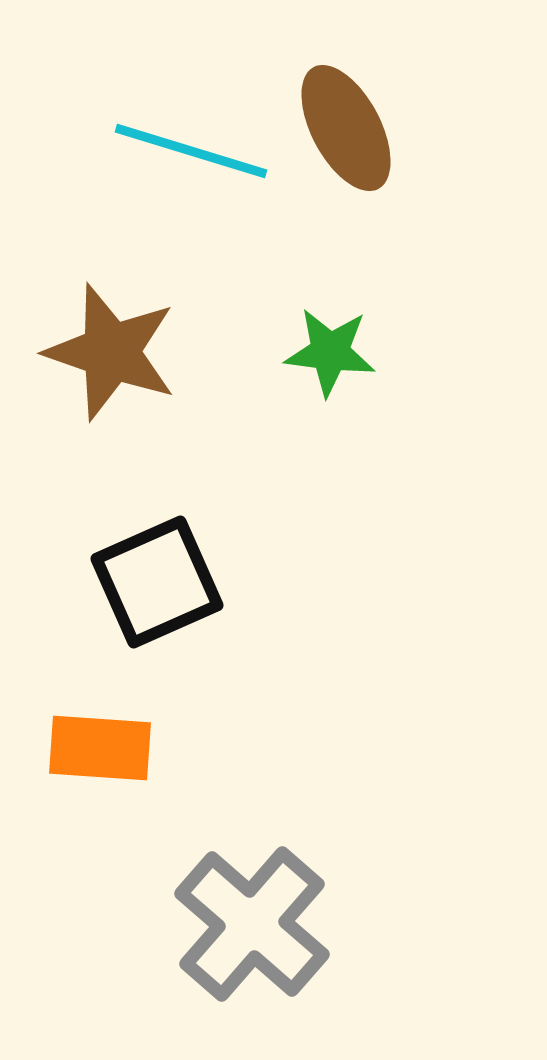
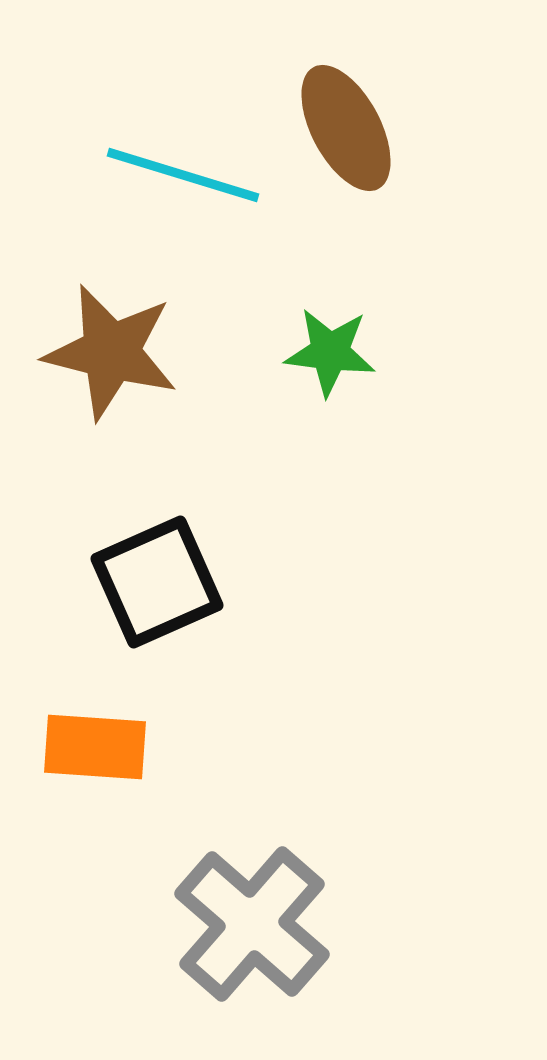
cyan line: moved 8 px left, 24 px down
brown star: rotated 5 degrees counterclockwise
orange rectangle: moved 5 px left, 1 px up
